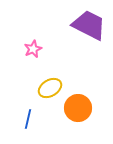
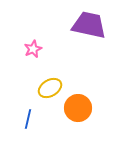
purple trapezoid: rotated 15 degrees counterclockwise
